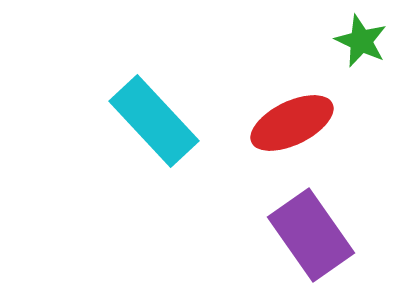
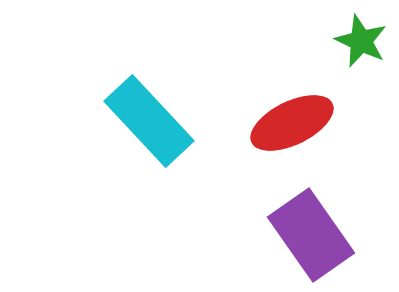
cyan rectangle: moved 5 px left
